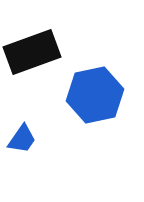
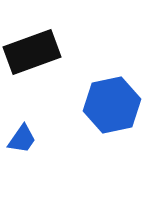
blue hexagon: moved 17 px right, 10 px down
